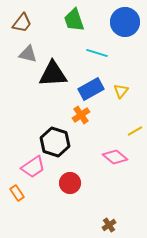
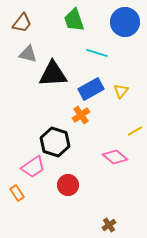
red circle: moved 2 px left, 2 px down
